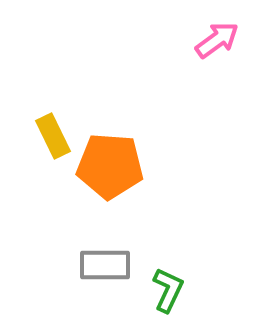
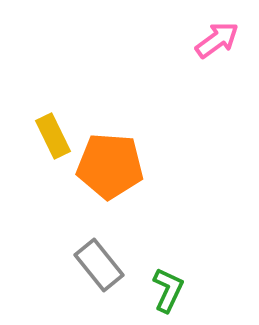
gray rectangle: moved 6 px left; rotated 51 degrees clockwise
